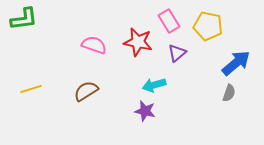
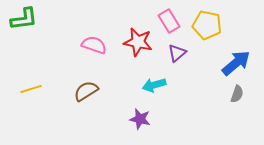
yellow pentagon: moved 1 px left, 1 px up
gray semicircle: moved 8 px right, 1 px down
purple star: moved 5 px left, 8 px down
